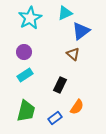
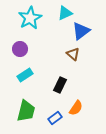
purple circle: moved 4 px left, 3 px up
orange semicircle: moved 1 px left, 1 px down
